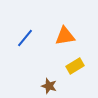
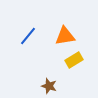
blue line: moved 3 px right, 2 px up
yellow rectangle: moved 1 px left, 6 px up
